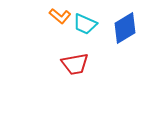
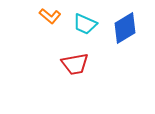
orange L-shape: moved 10 px left
